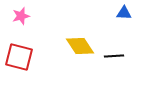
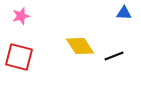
black line: rotated 18 degrees counterclockwise
